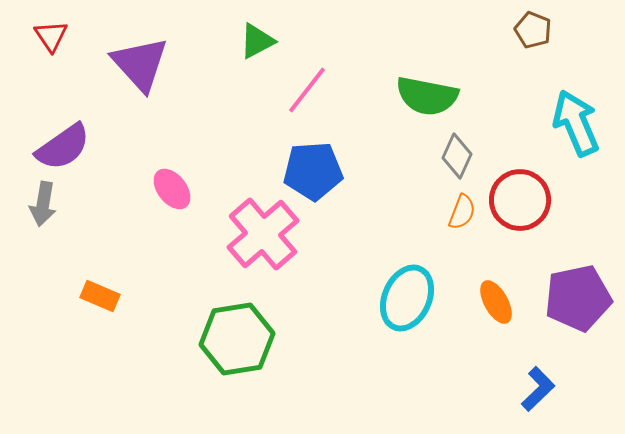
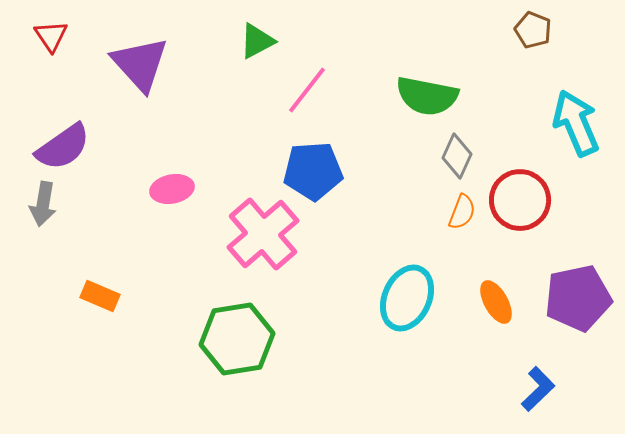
pink ellipse: rotated 63 degrees counterclockwise
